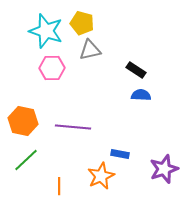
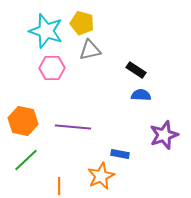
purple star: moved 34 px up
